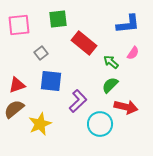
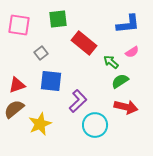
pink square: rotated 15 degrees clockwise
pink semicircle: moved 1 px left, 1 px up; rotated 24 degrees clockwise
green semicircle: moved 10 px right, 4 px up; rotated 12 degrees clockwise
cyan circle: moved 5 px left, 1 px down
